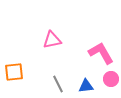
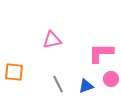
pink L-shape: rotated 60 degrees counterclockwise
orange square: rotated 12 degrees clockwise
blue triangle: rotated 14 degrees counterclockwise
